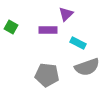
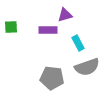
purple triangle: moved 1 px left, 1 px down; rotated 28 degrees clockwise
green square: rotated 32 degrees counterclockwise
cyan rectangle: rotated 35 degrees clockwise
gray pentagon: moved 5 px right, 3 px down
